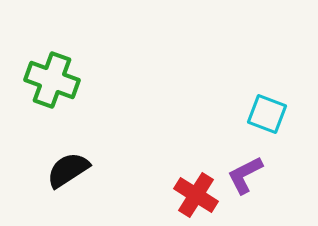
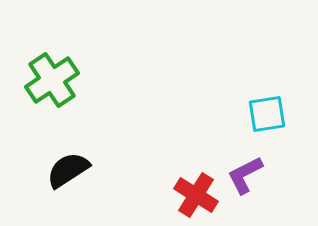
green cross: rotated 36 degrees clockwise
cyan square: rotated 30 degrees counterclockwise
